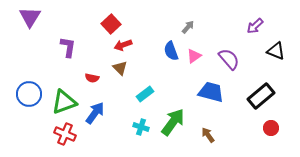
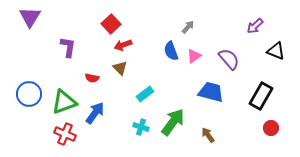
black rectangle: rotated 20 degrees counterclockwise
